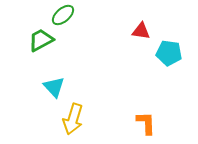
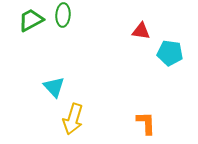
green ellipse: rotated 45 degrees counterclockwise
green trapezoid: moved 10 px left, 20 px up
cyan pentagon: moved 1 px right
